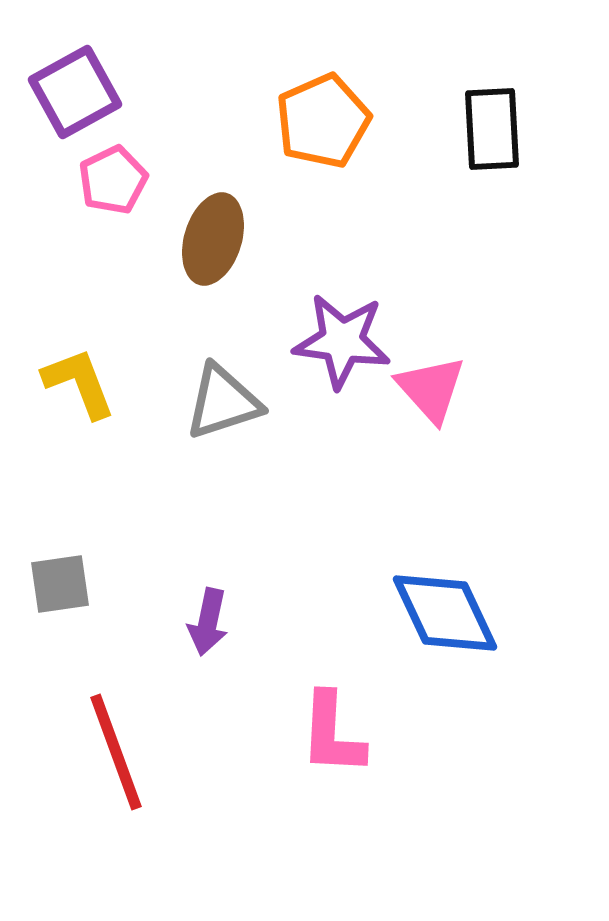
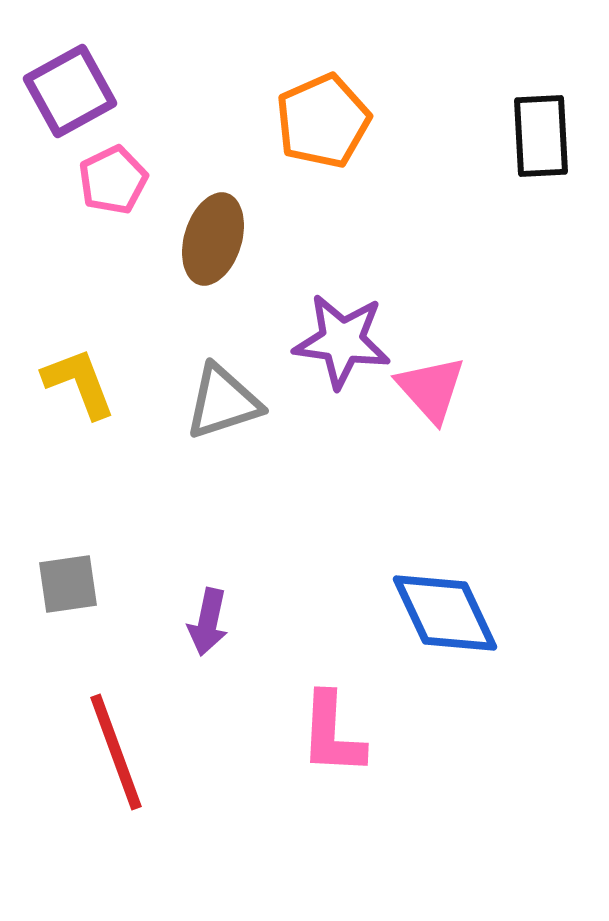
purple square: moved 5 px left, 1 px up
black rectangle: moved 49 px right, 7 px down
gray square: moved 8 px right
